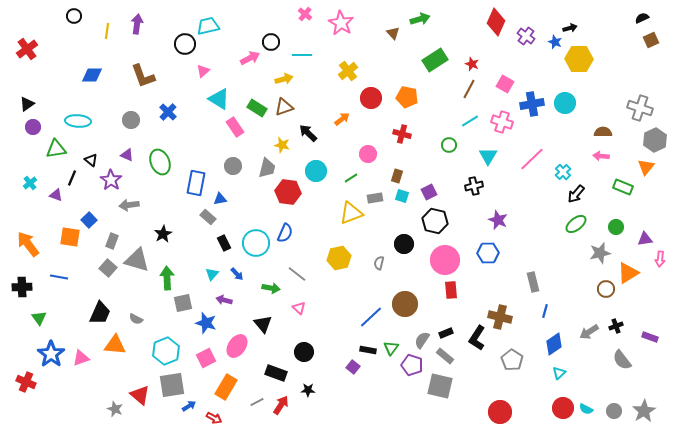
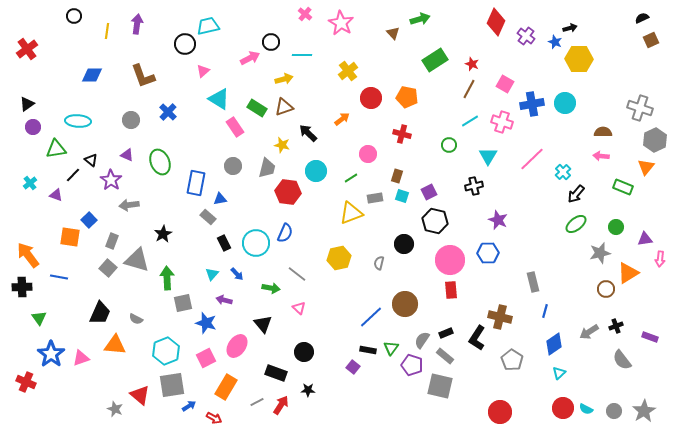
black line at (72, 178): moved 1 px right, 3 px up; rotated 21 degrees clockwise
orange arrow at (28, 244): moved 11 px down
pink circle at (445, 260): moved 5 px right
